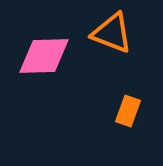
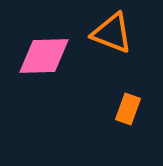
orange rectangle: moved 2 px up
